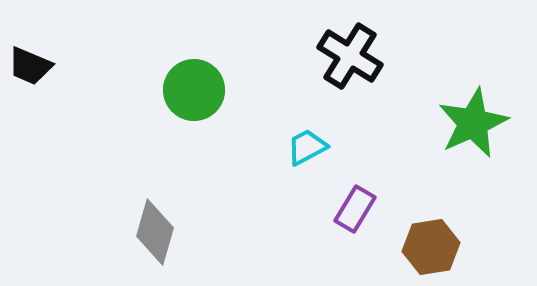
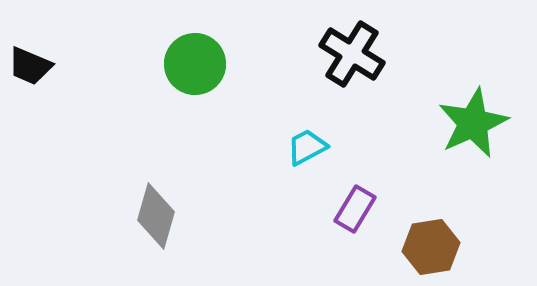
black cross: moved 2 px right, 2 px up
green circle: moved 1 px right, 26 px up
gray diamond: moved 1 px right, 16 px up
